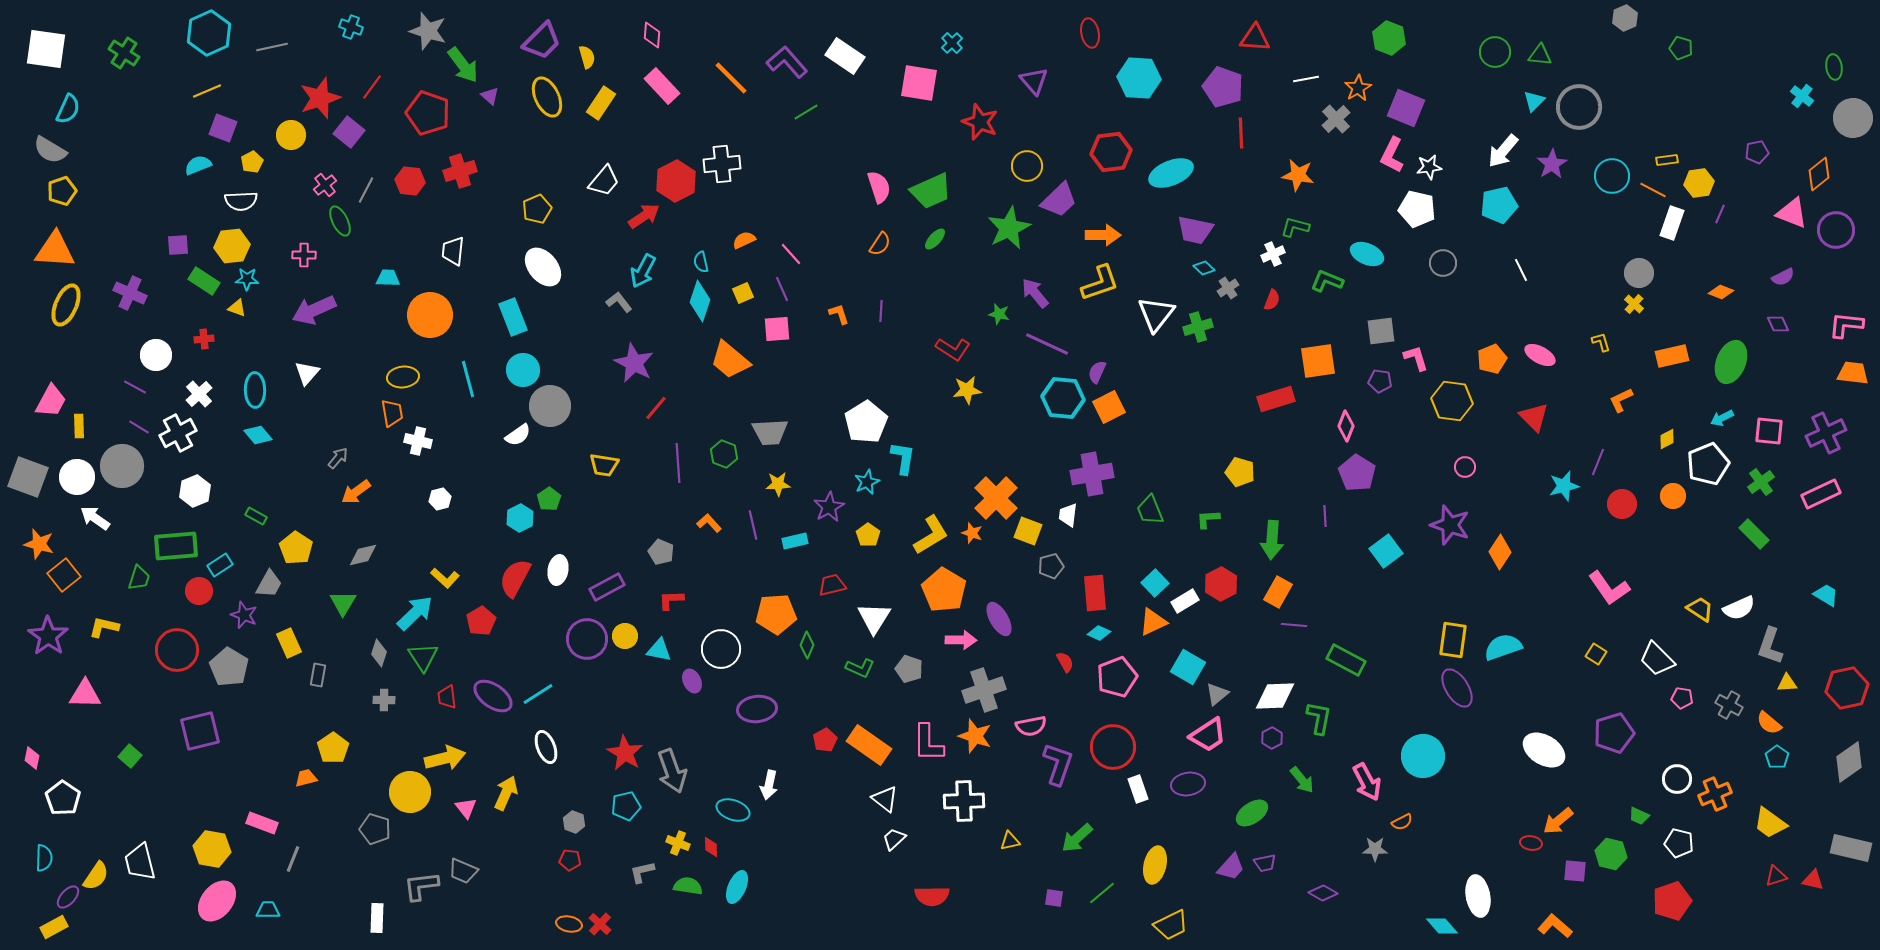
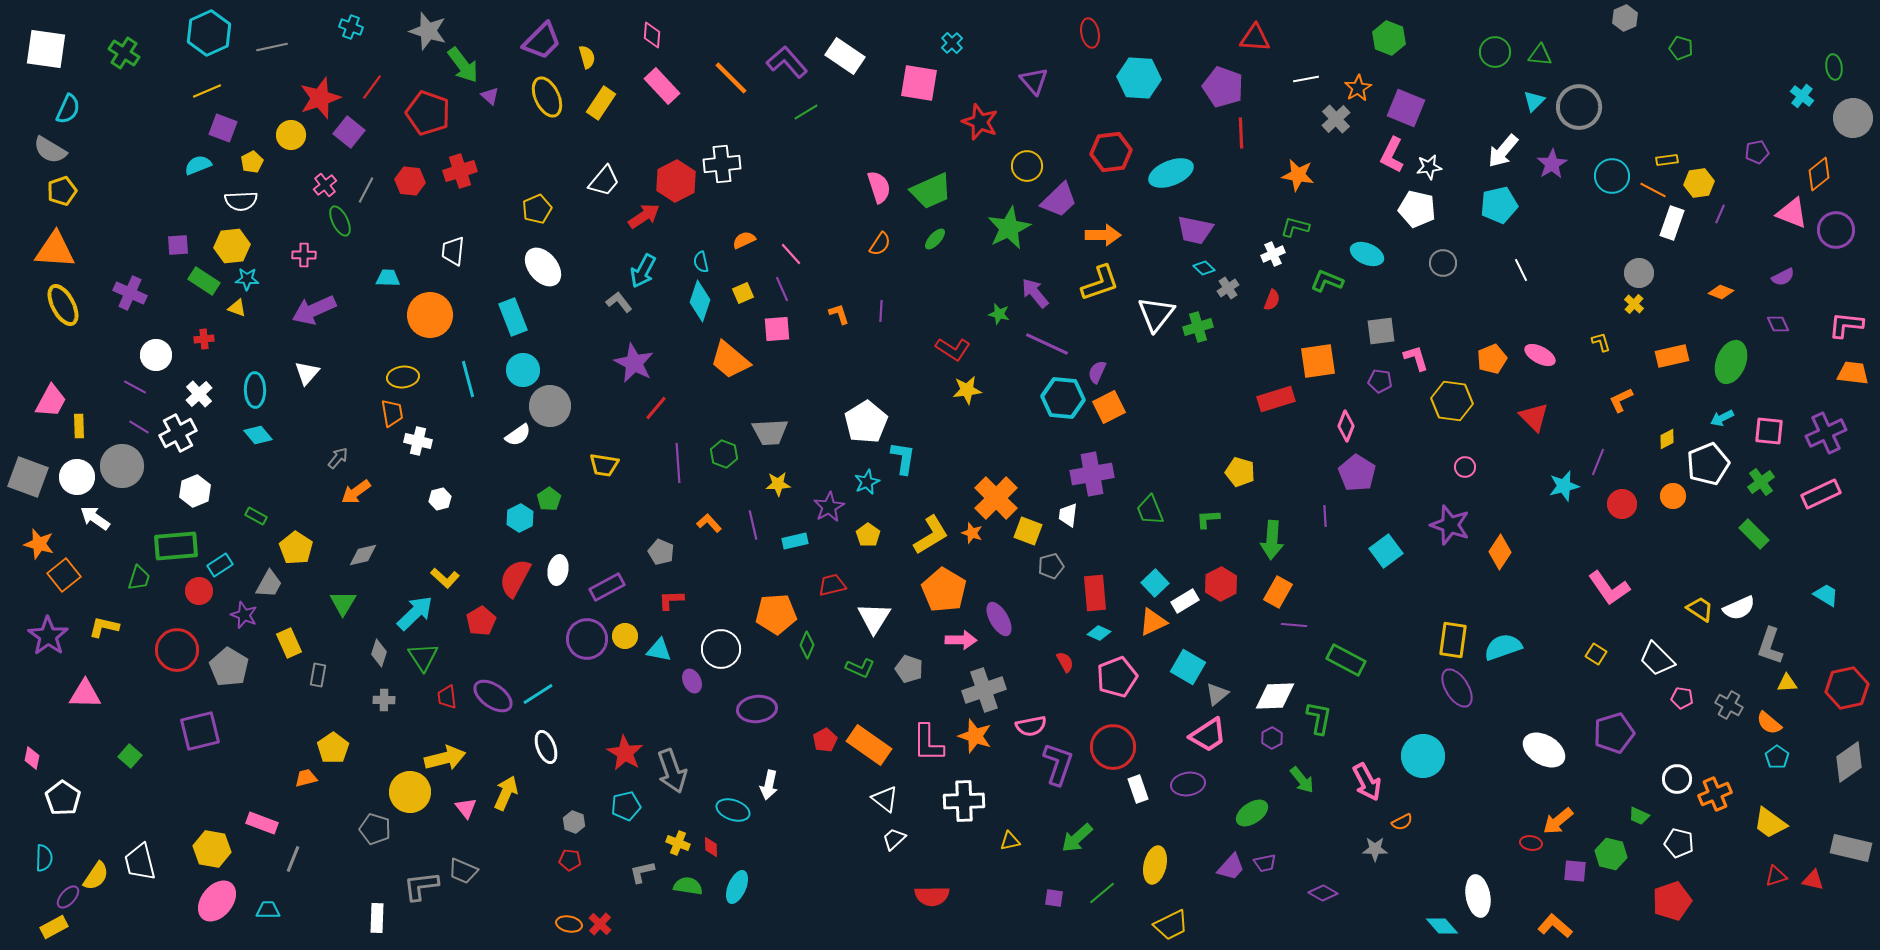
yellow ellipse at (66, 305): moved 3 px left; rotated 51 degrees counterclockwise
